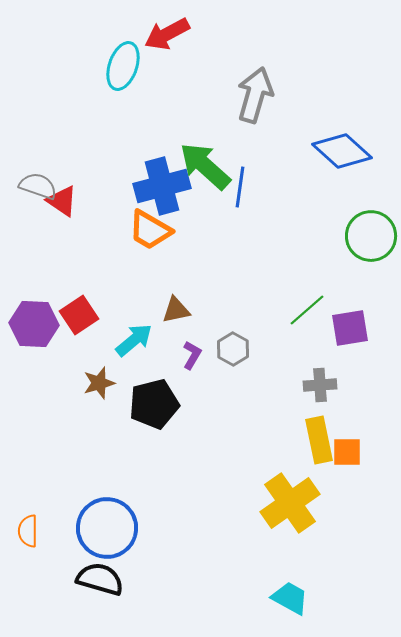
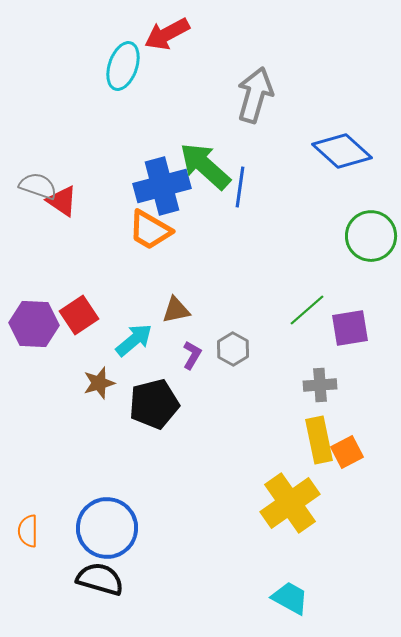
orange square: rotated 28 degrees counterclockwise
